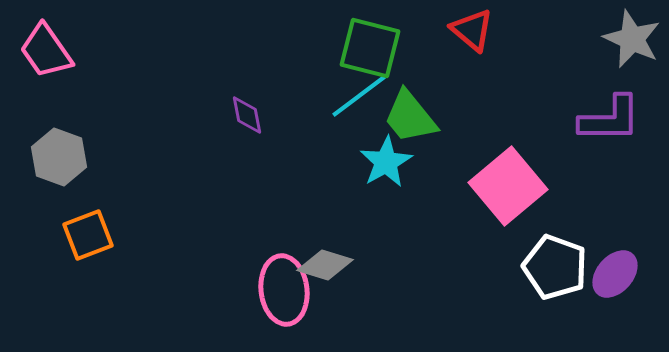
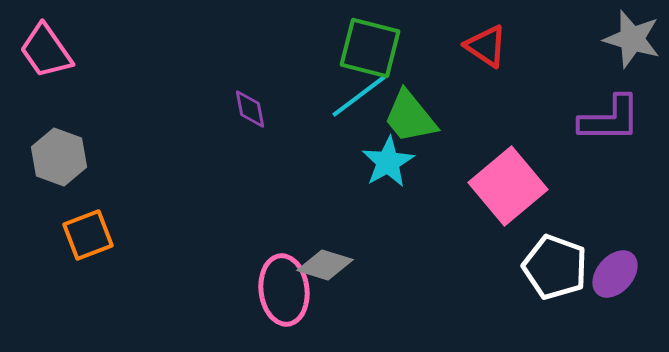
red triangle: moved 14 px right, 16 px down; rotated 6 degrees counterclockwise
gray star: rotated 8 degrees counterclockwise
purple diamond: moved 3 px right, 6 px up
cyan star: moved 2 px right
